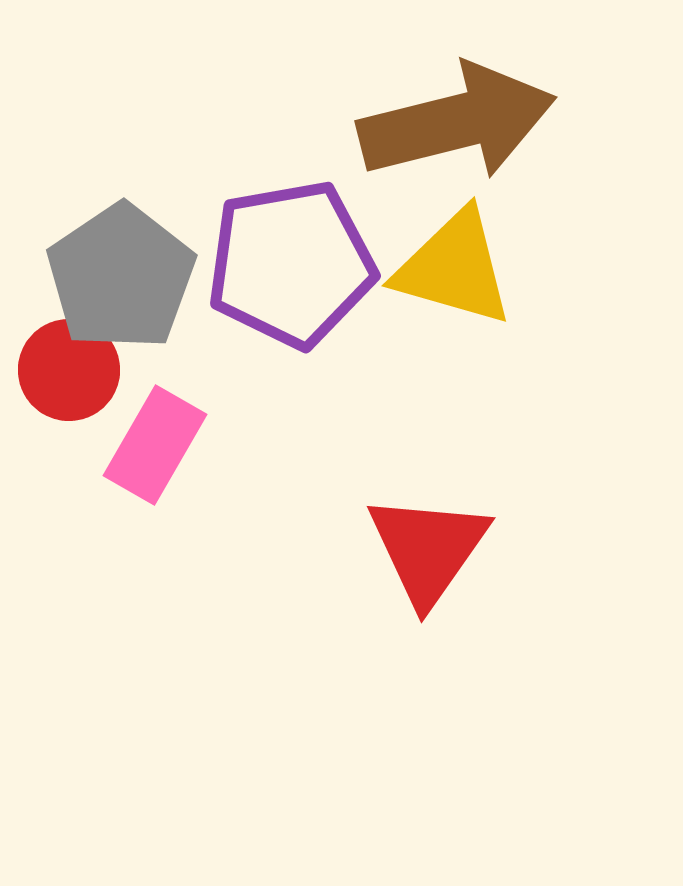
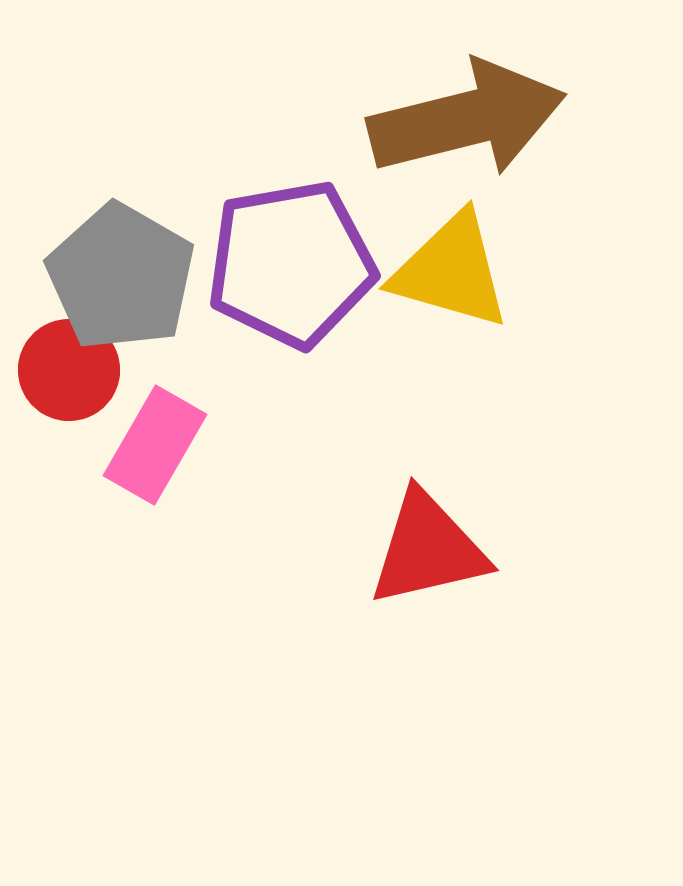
brown arrow: moved 10 px right, 3 px up
yellow triangle: moved 3 px left, 3 px down
gray pentagon: rotated 8 degrees counterclockwise
red triangle: rotated 42 degrees clockwise
